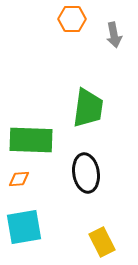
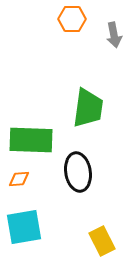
black ellipse: moved 8 px left, 1 px up
yellow rectangle: moved 1 px up
